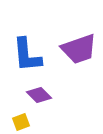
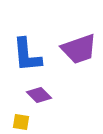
yellow square: rotated 30 degrees clockwise
